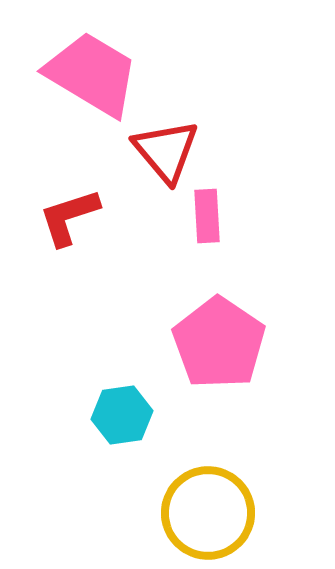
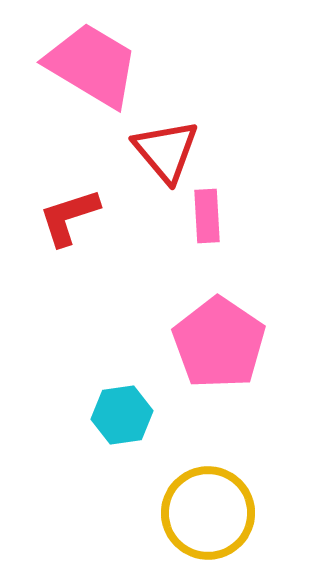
pink trapezoid: moved 9 px up
